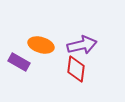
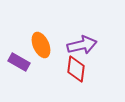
orange ellipse: rotated 50 degrees clockwise
